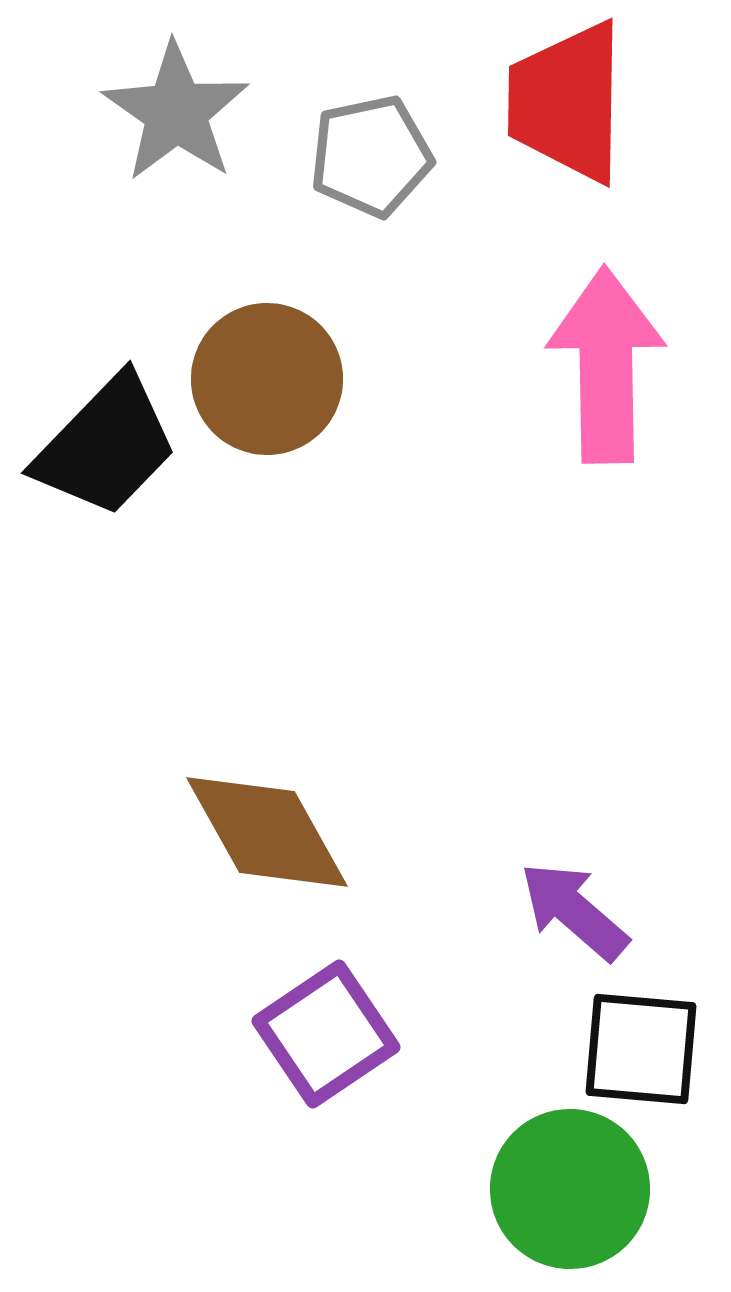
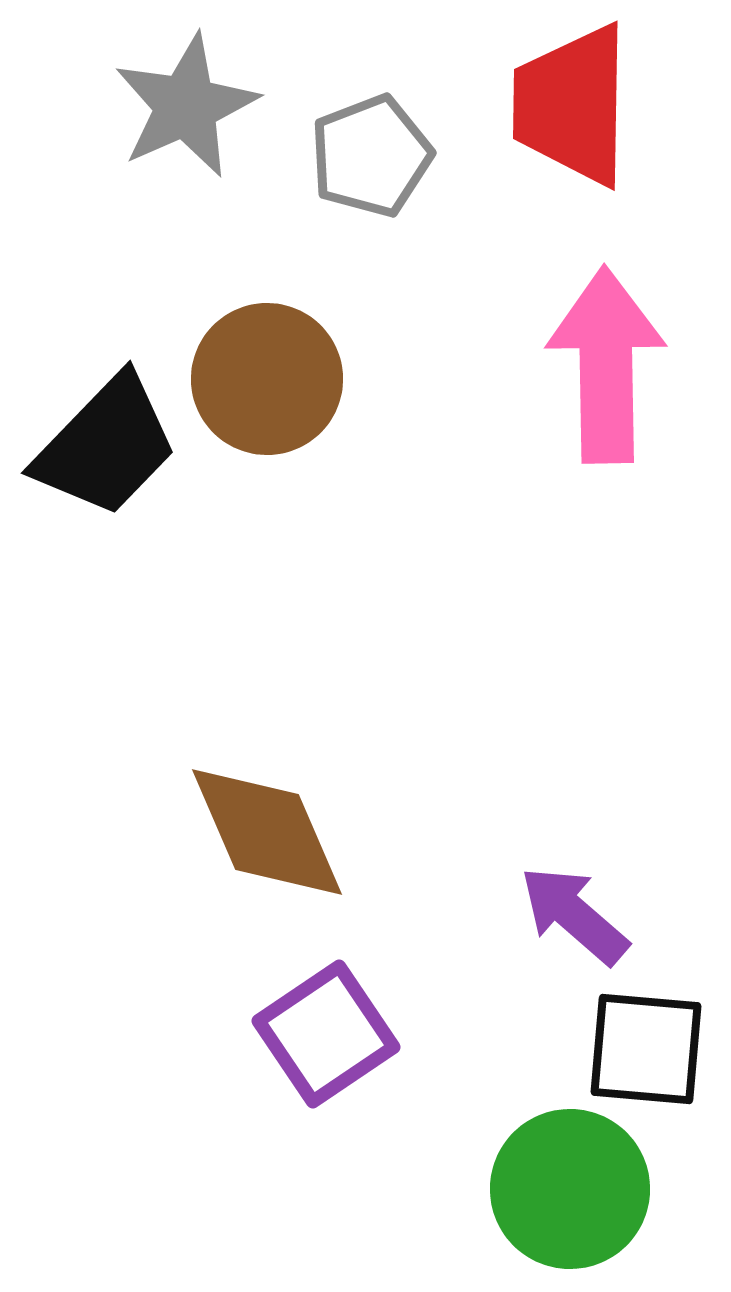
red trapezoid: moved 5 px right, 3 px down
gray star: moved 10 px right, 6 px up; rotated 13 degrees clockwise
gray pentagon: rotated 9 degrees counterclockwise
brown diamond: rotated 6 degrees clockwise
purple arrow: moved 4 px down
black square: moved 5 px right
